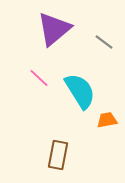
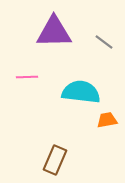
purple triangle: moved 3 px down; rotated 39 degrees clockwise
pink line: moved 12 px left, 1 px up; rotated 45 degrees counterclockwise
cyan semicircle: moved 1 px right, 1 px down; rotated 51 degrees counterclockwise
brown rectangle: moved 3 px left, 5 px down; rotated 12 degrees clockwise
